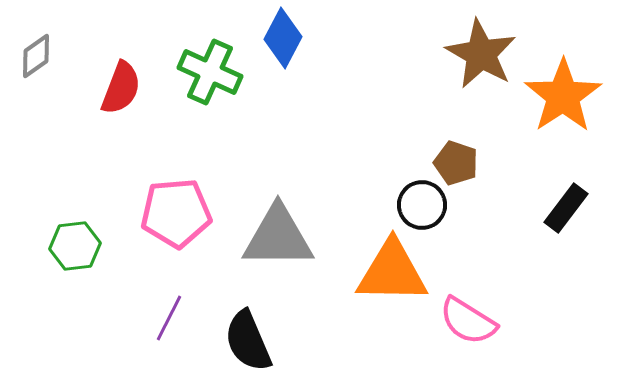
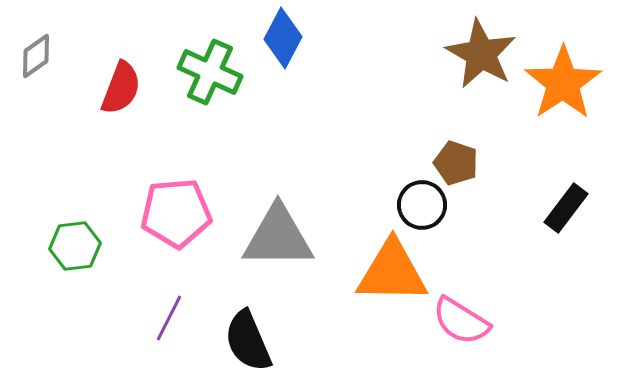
orange star: moved 13 px up
pink semicircle: moved 7 px left
